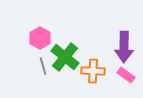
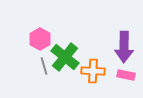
pink hexagon: moved 1 px down
gray line: moved 1 px right
pink rectangle: rotated 24 degrees counterclockwise
